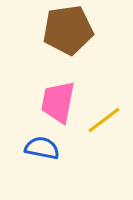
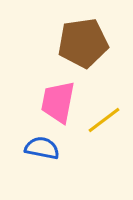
brown pentagon: moved 15 px right, 13 px down
